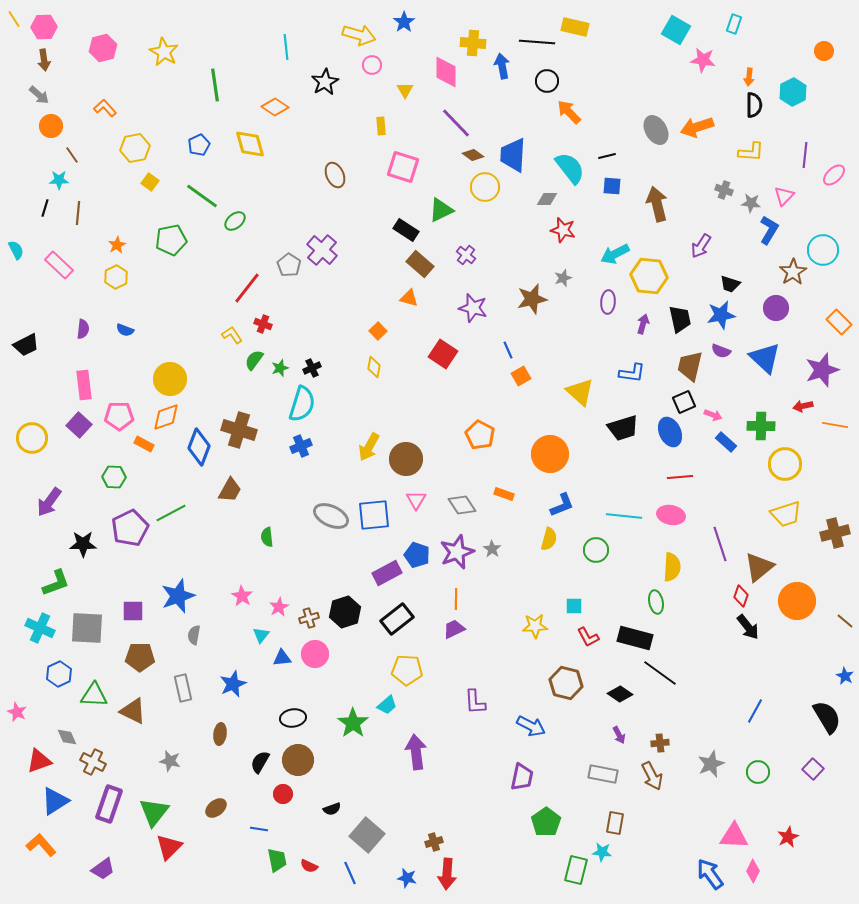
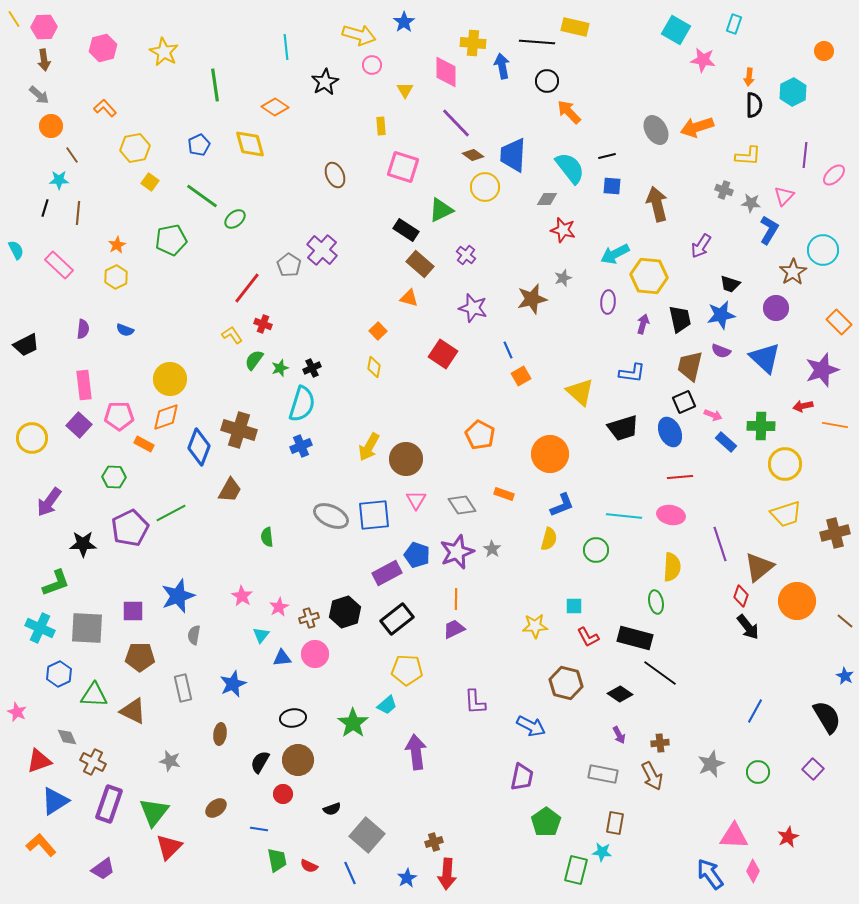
yellow L-shape at (751, 152): moved 3 px left, 4 px down
green ellipse at (235, 221): moved 2 px up
blue star at (407, 878): rotated 30 degrees clockwise
